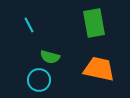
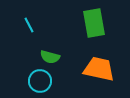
cyan circle: moved 1 px right, 1 px down
